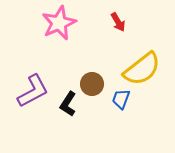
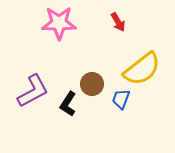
pink star: rotated 24 degrees clockwise
